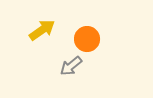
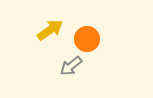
yellow arrow: moved 8 px right
